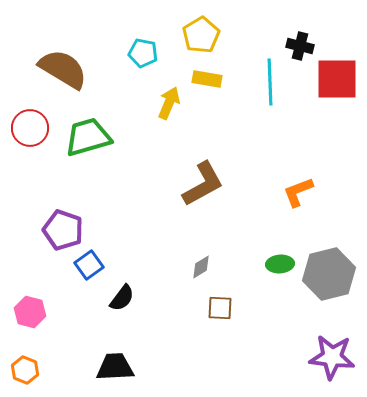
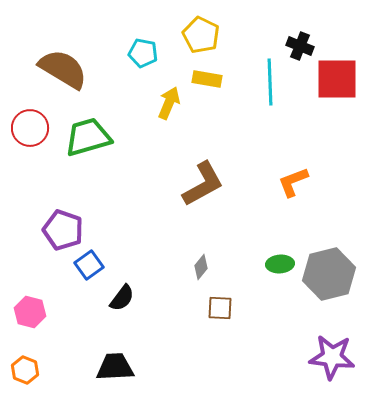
yellow pentagon: rotated 15 degrees counterclockwise
black cross: rotated 8 degrees clockwise
orange L-shape: moved 5 px left, 10 px up
gray diamond: rotated 20 degrees counterclockwise
